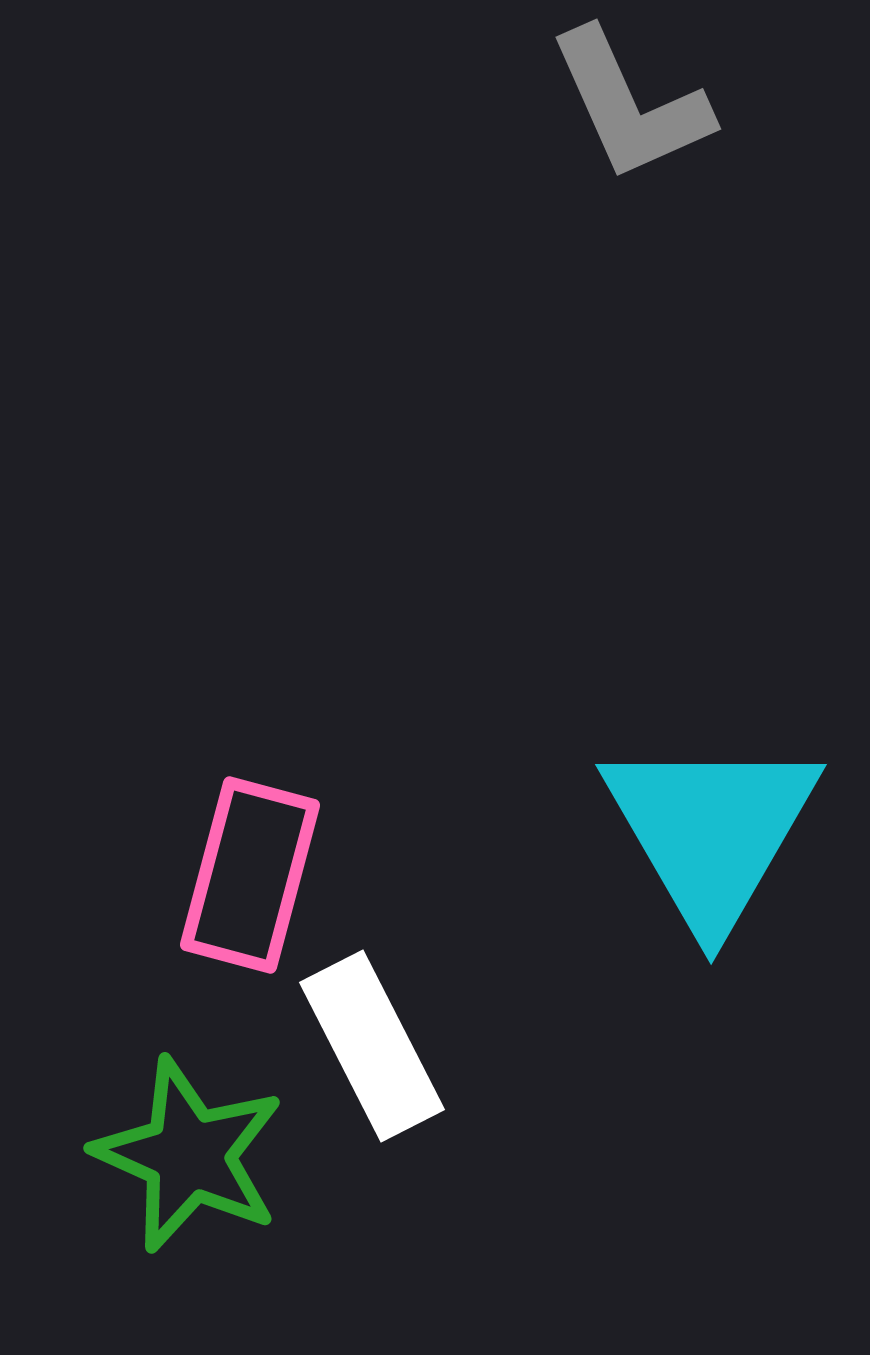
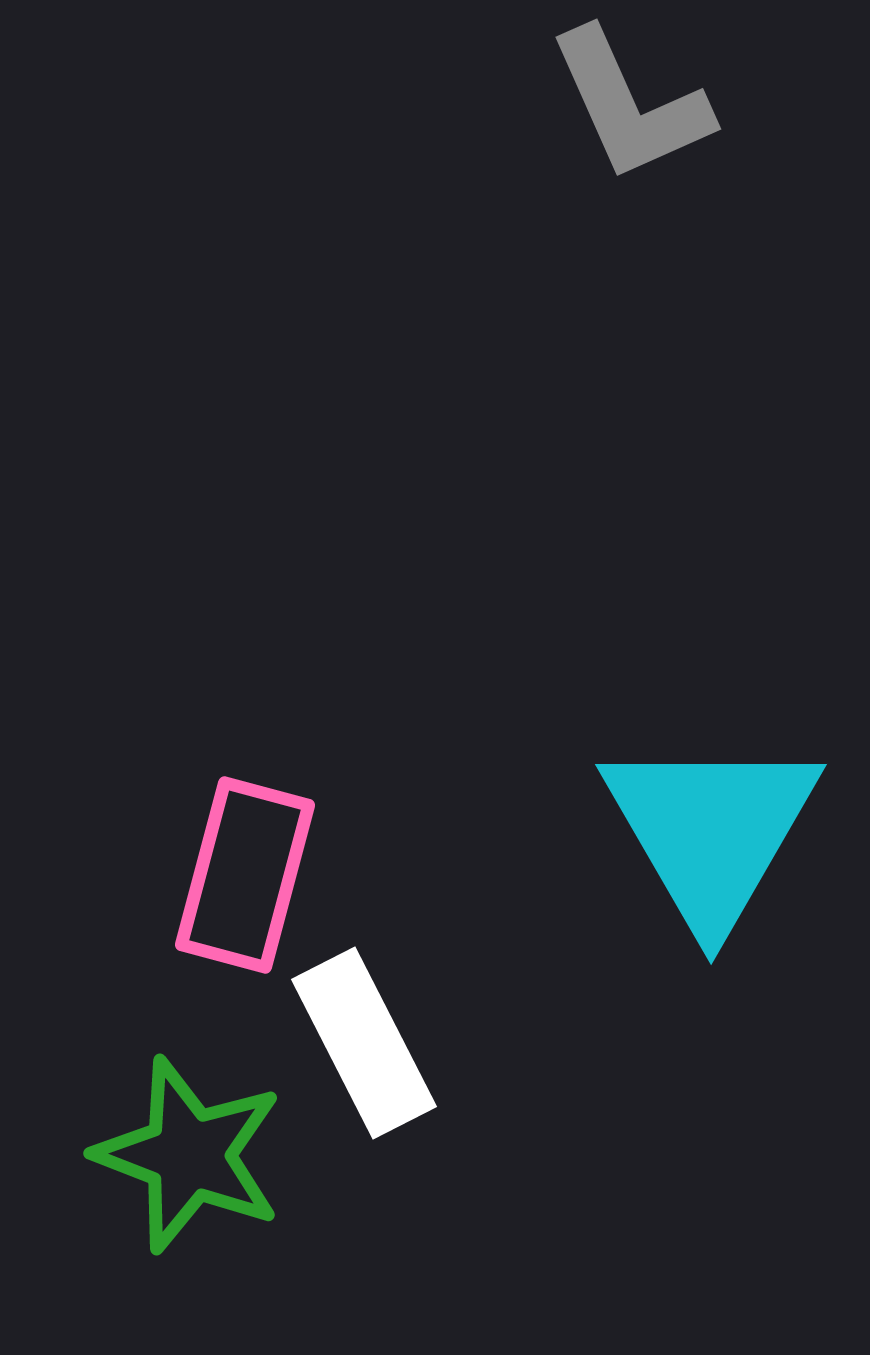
pink rectangle: moved 5 px left
white rectangle: moved 8 px left, 3 px up
green star: rotated 3 degrees counterclockwise
